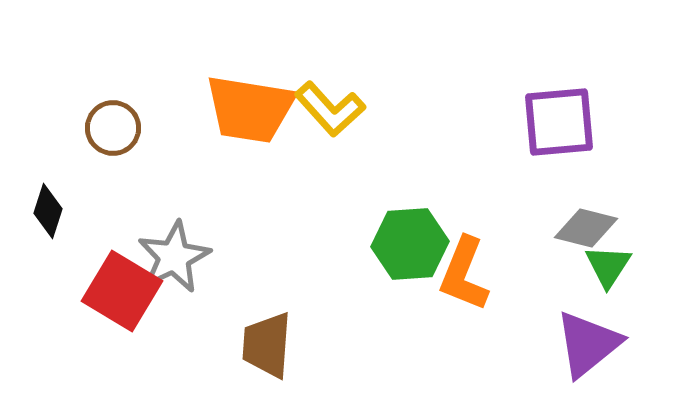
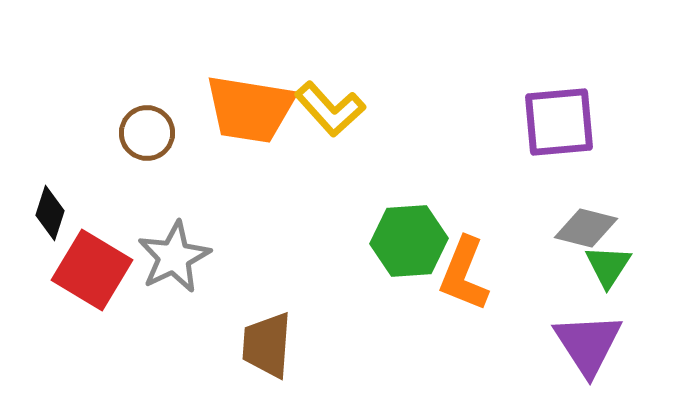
brown circle: moved 34 px right, 5 px down
black diamond: moved 2 px right, 2 px down
green hexagon: moved 1 px left, 3 px up
red square: moved 30 px left, 21 px up
purple triangle: rotated 24 degrees counterclockwise
